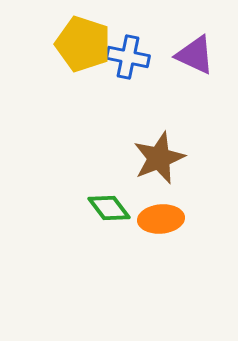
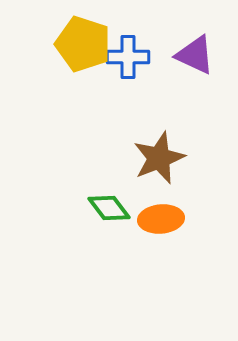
blue cross: rotated 12 degrees counterclockwise
